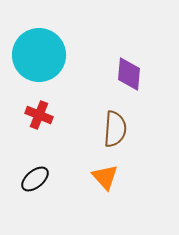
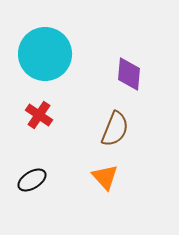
cyan circle: moved 6 px right, 1 px up
red cross: rotated 12 degrees clockwise
brown semicircle: rotated 18 degrees clockwise
black ellipse: moved 3 px left, 1 px down; rotated 8 degrees clockwise
